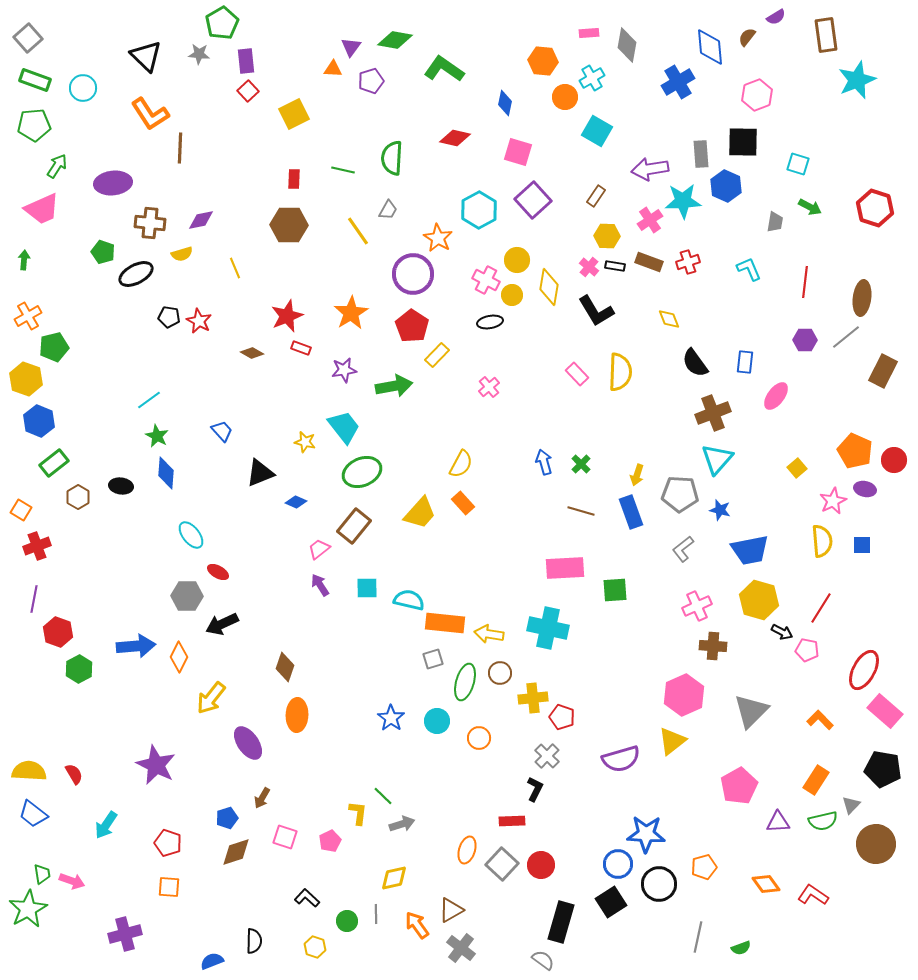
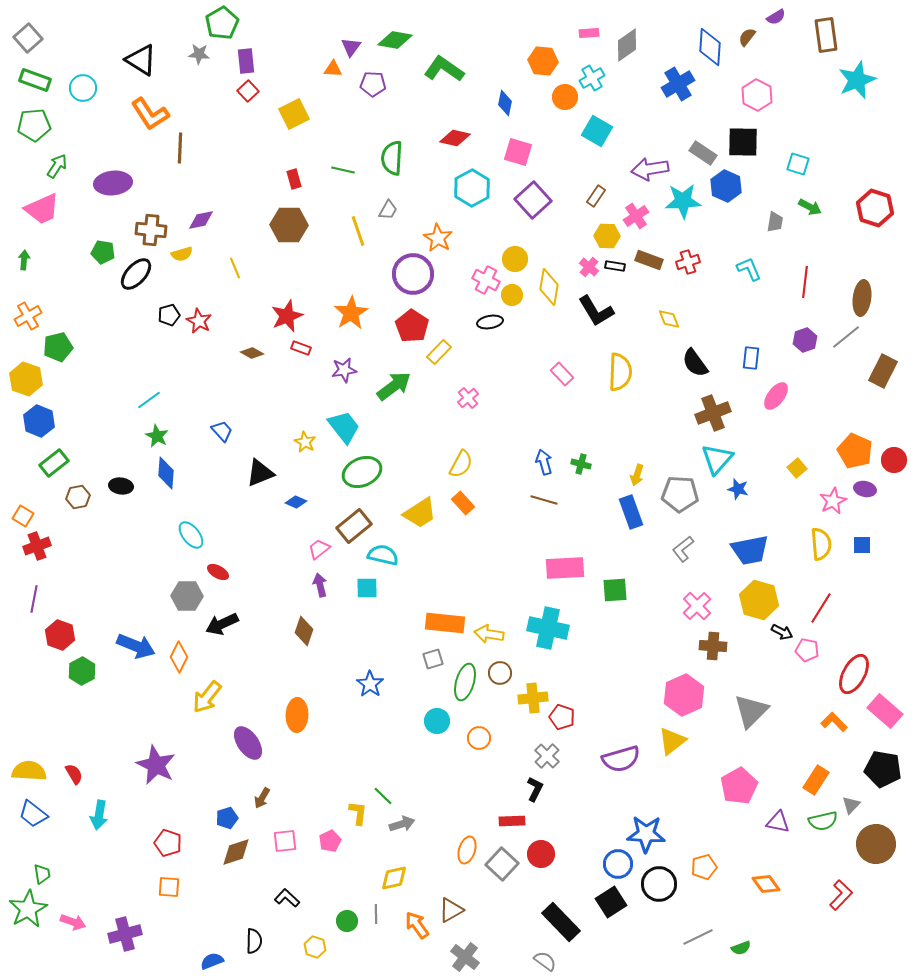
gray diamond at (627, 45): rotated 44 degrees clockwise
blue diamond at (710, 47): rotated 9 degrees clockwise
black triangle at (146, 56): moved 5 px left, 4 px down; rotated 12 degrees counterclockwise
purple pentagon at (371, 81): moved 2 px right, 3 px down; rotated 20 degrees clockwise
blue cross at (678, 82): moved 2 px down
pink hexagon at (757, 95): rotated 12 degrees counterclockwise
gray rectangle at (701, 154): moved 2 px right, 1 px up; rotated 52 degrees counterclockwise
red rectangle at (294, 179): rotated 18 degrees counterclockwise
cyan hexagon at (479, 210): moved 7 px left, 22 px up
pink cross at (650, 220): moved 14 px left, 4 px up
brown cross at (150, 223): moved 1 px right, 7 px down
yellow line at (358, 231): rotated 16 degrees clockwise
green pentagon at (103, 252): rotated 10 degrees counterclockwise
yellow circle at (517, 260): moved 2 px left, 1 px up
brown rectangle at (649, 262): moved 2 px up
black ellipse at (136, 274): rotated 20 degrees counterclockwise
black pentagon at (169, 317): moved 2 px up; rotated 25 degrees counterclockwise
purple hexagon at (805, 340): rotated 20 degrees counterclockwise
green pentagon at (54, 347): moved 4 px right
yellow rectangle at (437, 355): moved 2 px right, 3 px up
blue rectangle at (745, 362): moved 6 px right, 4 px up
pink rectangle at (577, 374): moved 15 px left
green arrow at (394, 386): rotated 27 degrees counterclockwise
pink cross at (489, 387): moved 21 px left, 11 px down
yellow star at (305, 442): rotated 15 degrees clockwise
green cross at (581, 464): rotated 30 degrees counterclockwise
brown hexagon at (78, 497): rotated 20 degrees clockwise
orange square at (21, 510): moved 2 px right, 6 px down
blue star at (720, 510): moved 18 px right, 21 px up
brown line at (581, 511): moved 37 px left, 11 px up
yellow trapezoid at (420, 513): rotated 15 degrees clockwise
brown rectangle at (354, 526): rotated 12 degrees clockwise
yellow semicircle at (822, 541): moved 1 px left, 3 px down
purple arrow at (320, 585): rotated 20 degrees clockwise
cyan semicircle at (409, 600): moved 26 px left, 45 px up
pink cross at (697, 606): rotated 20 degrees counterclockwise
red hexagon at (58, 632): moved 2 px right, 3 px down
blue arrow at (136, 646): rotated 27 degrees clockwise
brown diamond at (285, 667): moved 19 px right, 36 px up
green hexagon at (79, 669): moved 3 px right, 2 px down
red ellipse at (864, 670): moved 10 px left, 4 px down
yellow arrow at (211, 698): moved 4 px left, 1 px up
blue star at (391, 718): moved 21 px left, 34 px up
orange L-shape at (820, 720): moved 14 px right, 2 px down
purple triangle at (778, 822): rotated 15 degrees clockwise
cyan arrow at (106, 825): moved 7 px left, 10 px up; rotated 24 degrees counterclockwise
pink square at (285, 837): moved 4 px down; rotated 25 degrees counterclockwise
red circle at (541, 865): moved 11 px up
pink arrow at (72, 881): moved 1 px right, 41 px down
red L-shape at (813, 895): moved 28 px right; rotated 100 degrees clockwise
black L-shape at (307, 898): moved 20 px left
black rectangle at (561, 922): rotated 60 degrees counterclockwise
gray line at (698, 937): rotated 52 degrees clockwise
gray cross at (461, 948): moved 4 px right, 9 px down
gray semicircle at (543, 960): moved 2 px right, 1 px down
